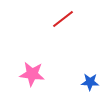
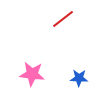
blue star: moved 11 px left, 4 px up
